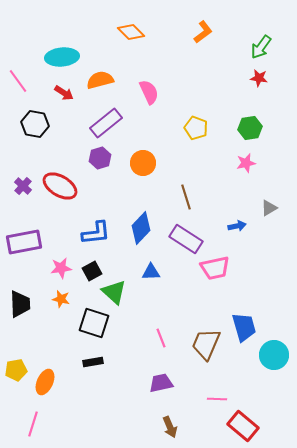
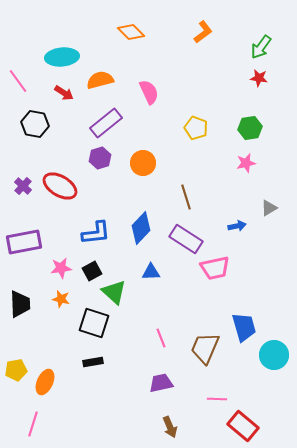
brown trapezoid at (206, 344): moved 1 px left, 4 px down
